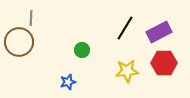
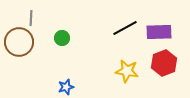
black line: rotated 30 degrees clockwise
purple rectangle: rotated 25 degrees clockwise
green circle: moved 20 px left, 12 px up
red hexagon: rotated 20 degrees counterclockwise
yellow star: rotated 15 degrees clockwise
blue star: moved 2 px left, 5 px down
